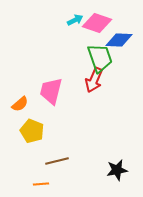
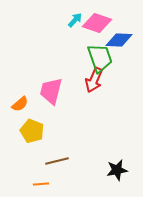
cyan arrow: rotated 21 degrees counterclockwise
